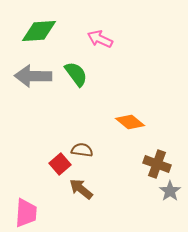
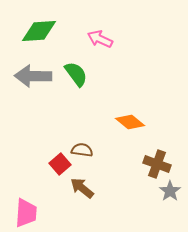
brown arrow: moved 1 px right, 1 px up
